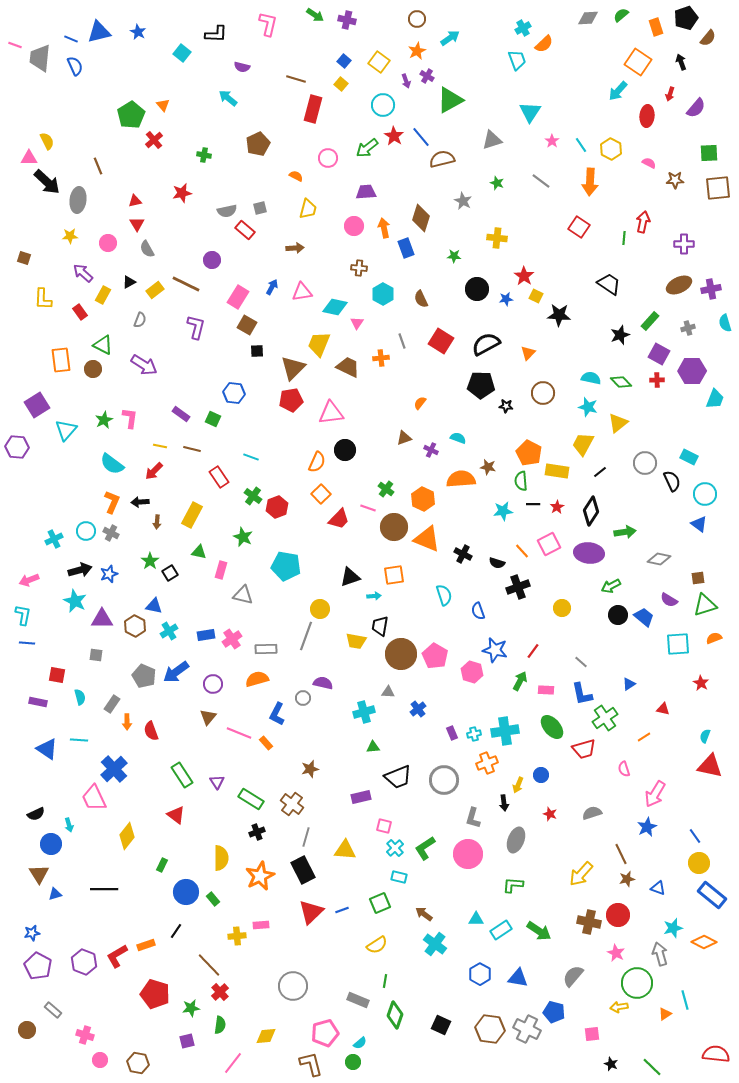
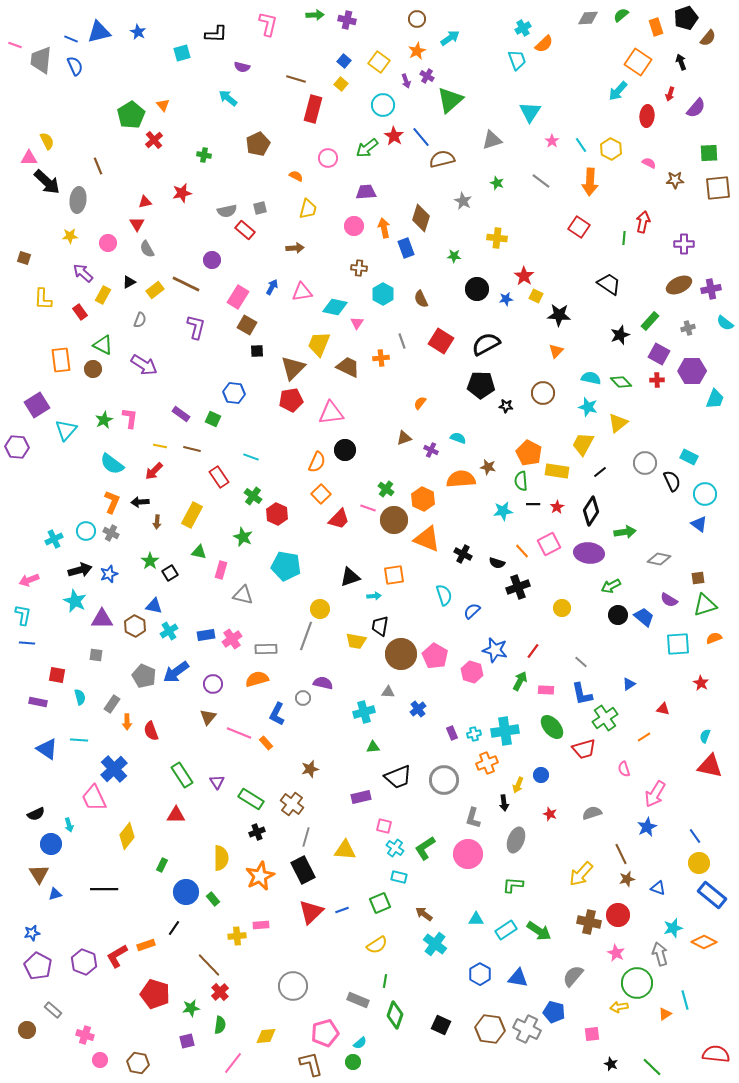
green arrow at (315, 15): rotated 36 degrees counterclockwise
cyan square at (182, 53): rotated 36 degrees clockwise
gray trapezoid at (40, 58): moved 1 px right, 2 px down
green triangle at (450, 100): rotated 12 degrees counterclockwise
red triangle at (135, 201): moved 10 px right, 1 px down
cyan semicircle at (725, 323): rotated 36 degrees counterclockwise
orange triangle at (528, 353): moved 28 px right, 2 px up
red hexagon at (277, 507): moved 7 px down; rotated 15 degrees counterclockwise
brown circle at (394, 527): moved 7 px up
blue semicircle at (478, 611): moved 6 px left; rotated 66 degrees clockwise
red triangle at (176, 815): rotated 36 degrees counterclockwise
cyan cross at (395, 848): rotated 12 degrees counterclockwise
cyan rectangle at (501, 930): moved 5 px right
black line at (176, 931): moved 2 px left, 3 px up
